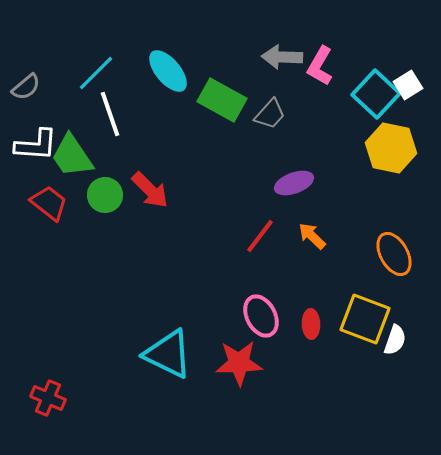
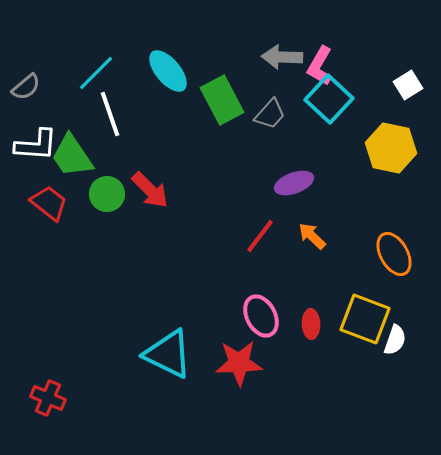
cyan square: moved 47 px left, 5 px down
green rectangle: rotated 33 degrees clockwise
green circle: moved 2 px right, 1 px up
